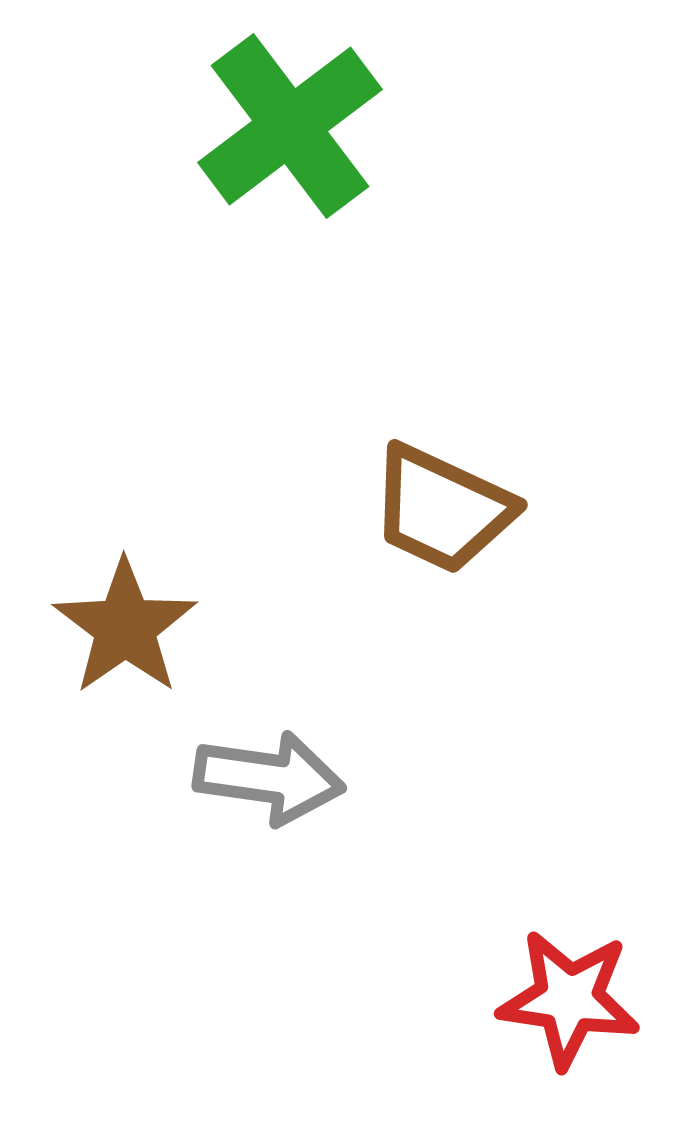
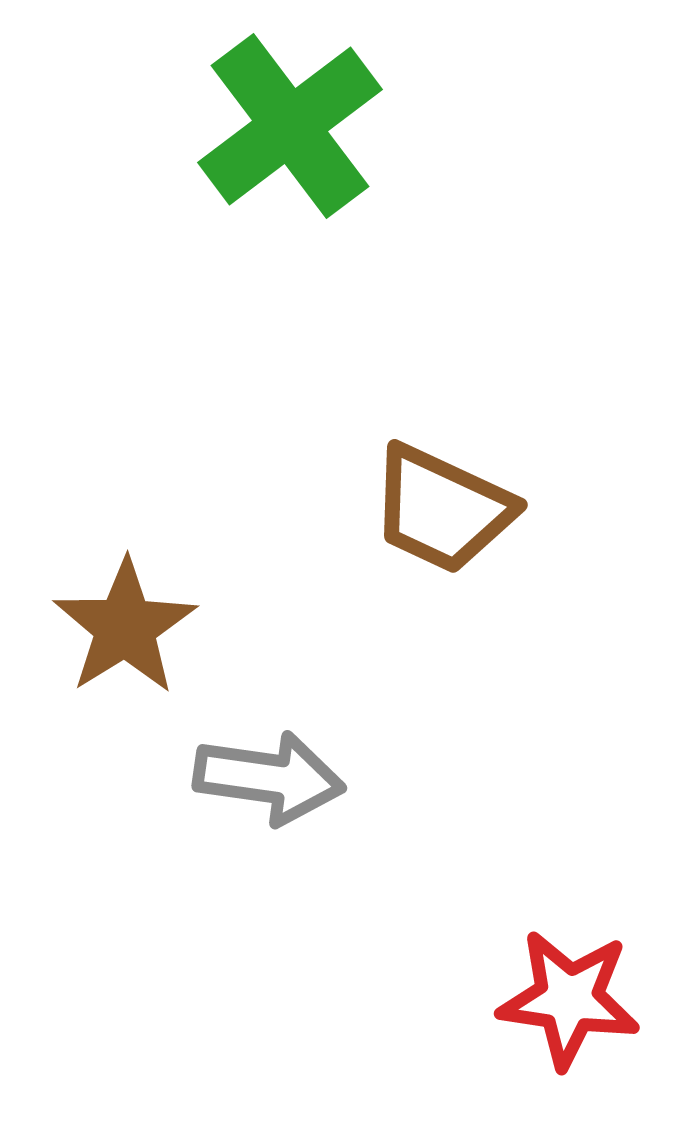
brown star: rotated 3 degrees clockwise
